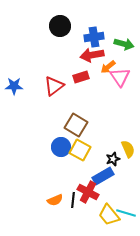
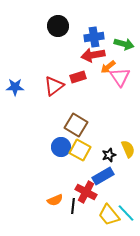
black circle: moved 2 px left
red arrow: moved 1 px right
red rectangle: moved 3 px left
blue star: moved 1 px right, 1 px down
black star: moved 4 px left, 4 px up
red cross: moved 2 px left
black line: moved 6 px down
cyan line: rotated 30 degrees clockwise
